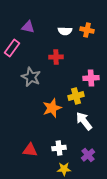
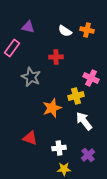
white semicircle: rotated 32 degrees clockwise
pink cross: rotated 28 degrees clockwise
red triangle: moved 12 px up; rotated 14 degrees clockwise
